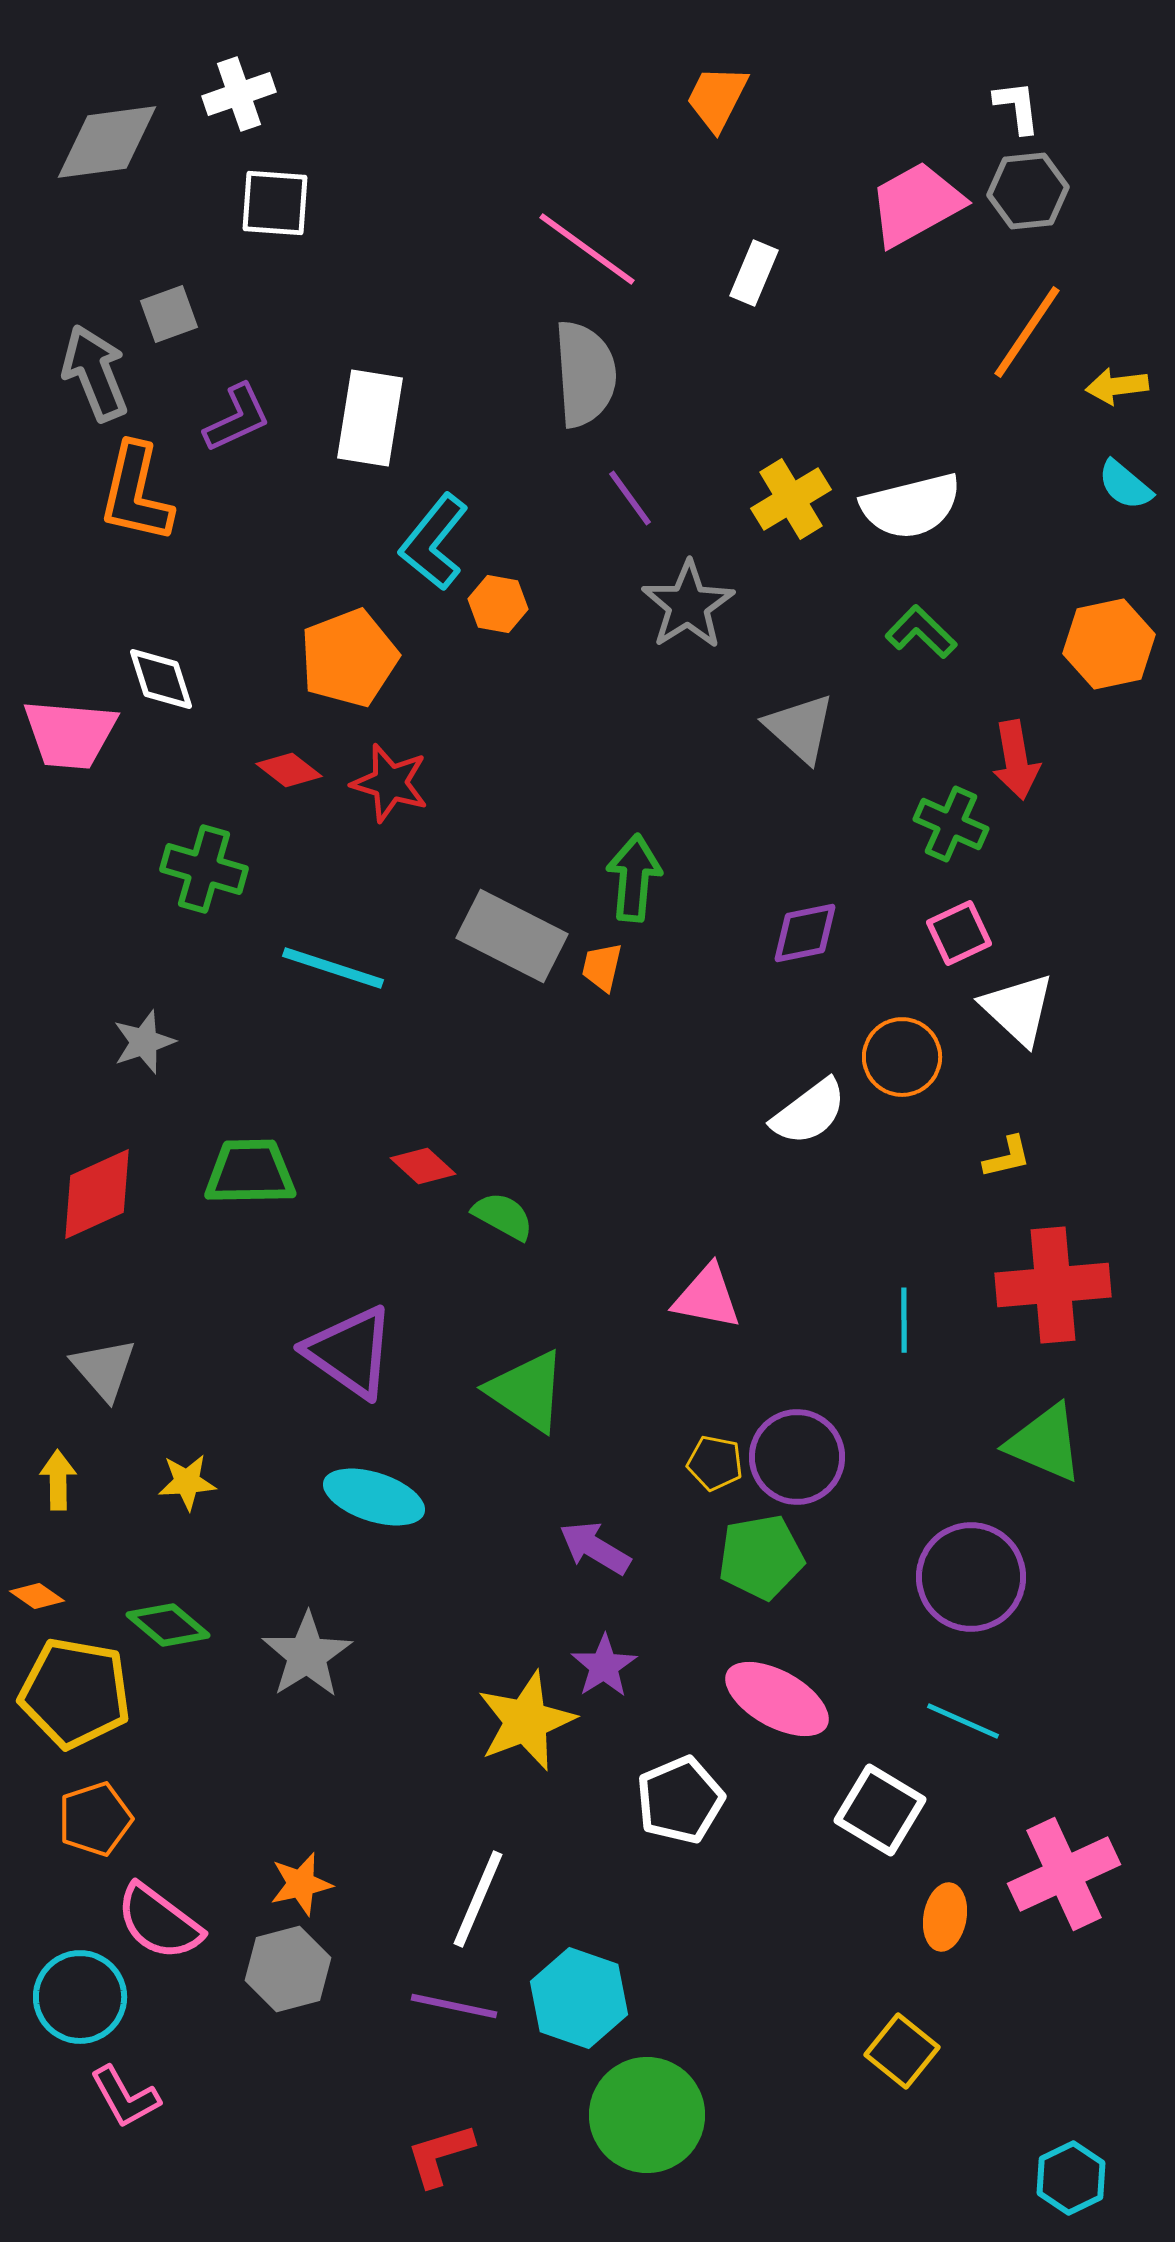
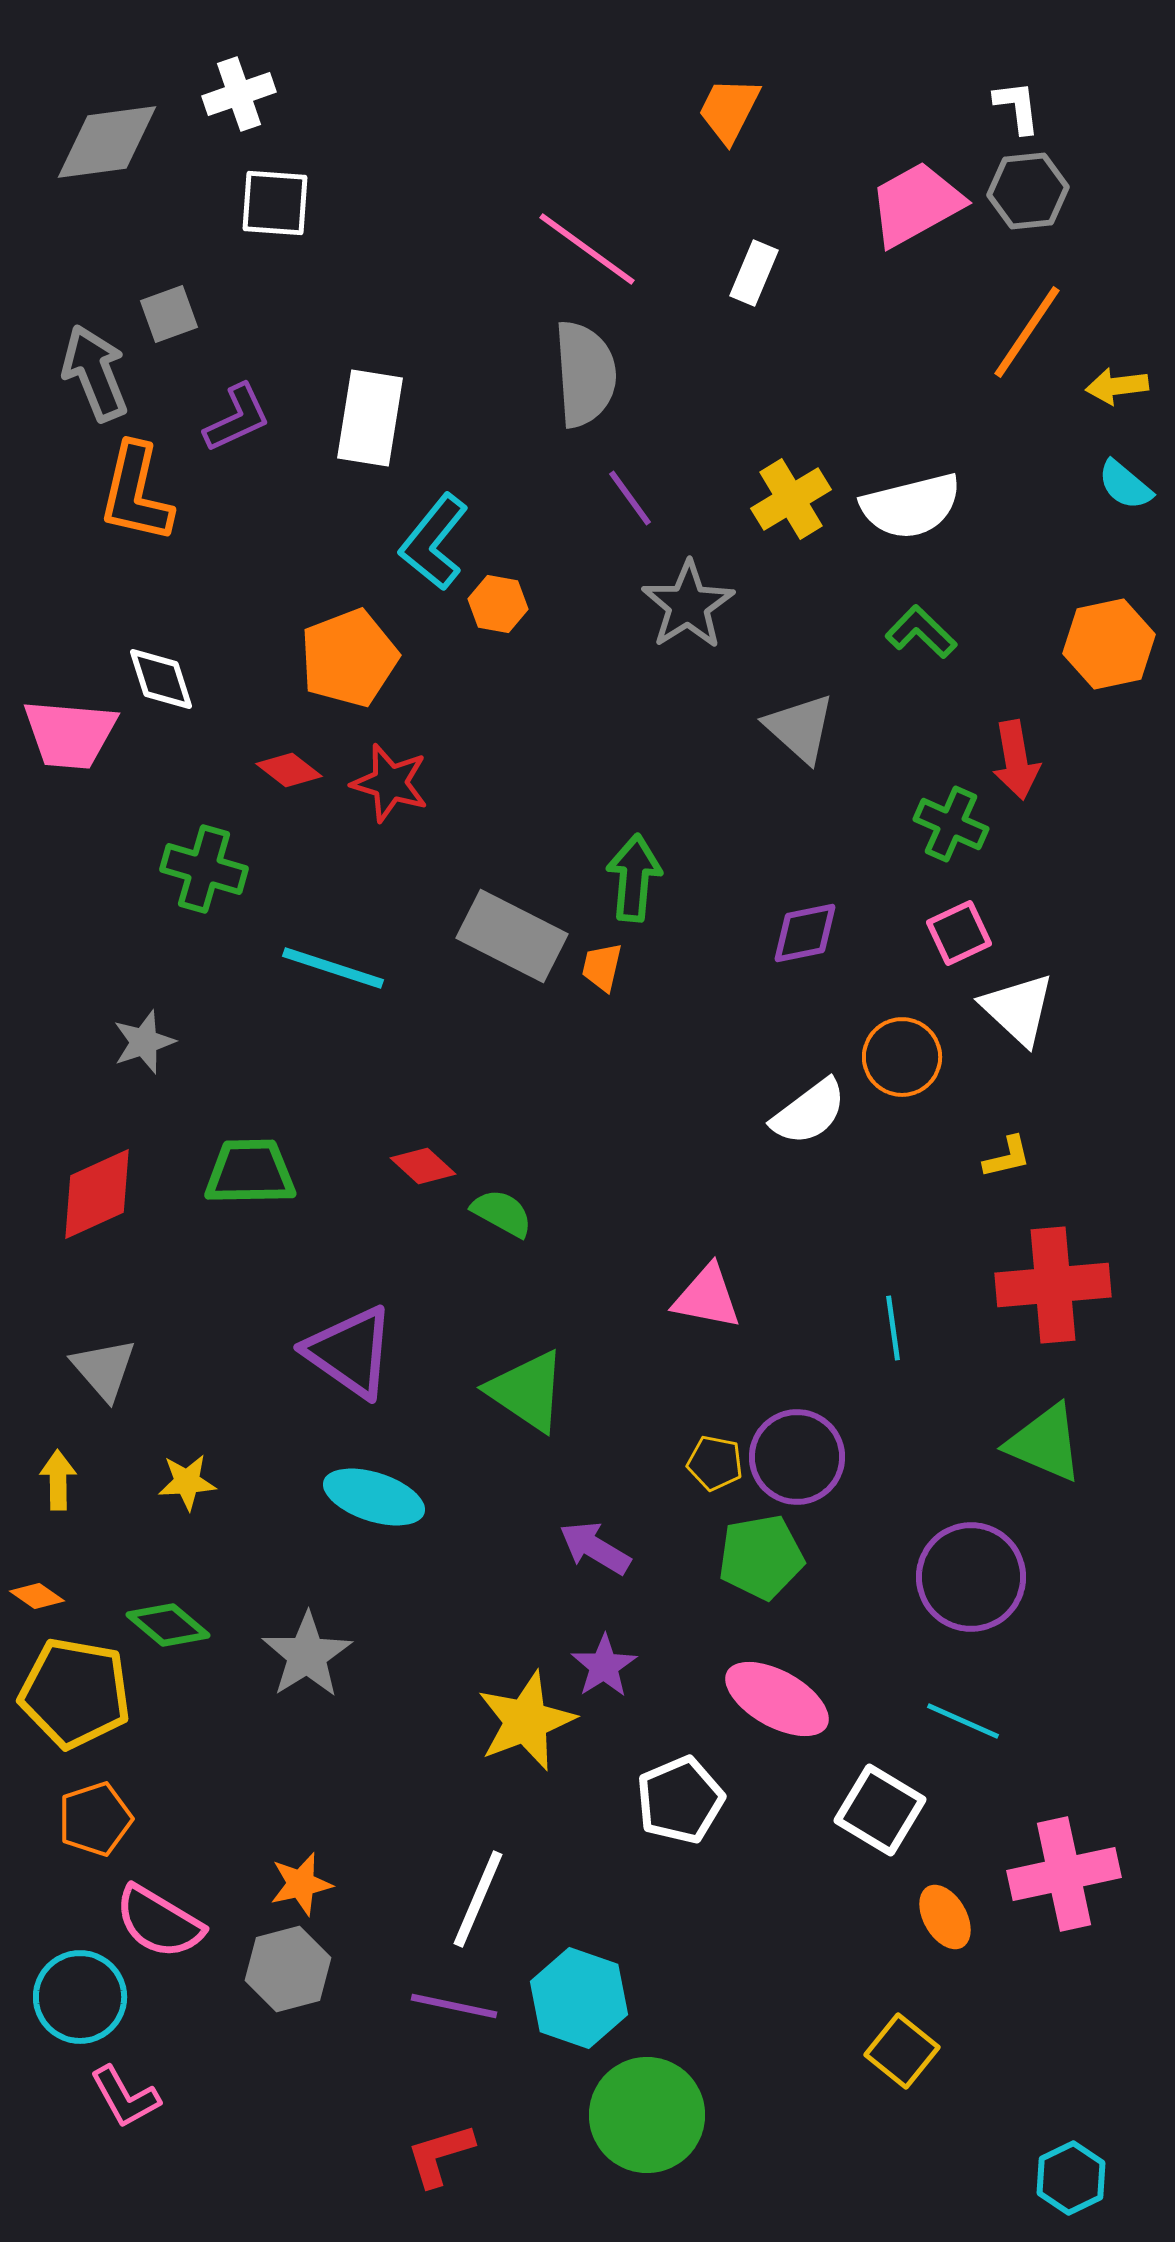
orange trapezoid at (717, 98): moved 12 px right, 12 px down
green semicircle at (503, 1216): moved 1 px left, 3 px up
cyan line at (904, 1320): moved 11 px left, 8 px down; rotated 8 degrees counterclockwise
pink cross at (1064, 1874): rotated 13 degrees clockwise
orange ellipse at (945, 1917): rotated 40 degrees counterclockwise
pink semicircle at (159, 1922): rotated 6 degrees counterclockwise
